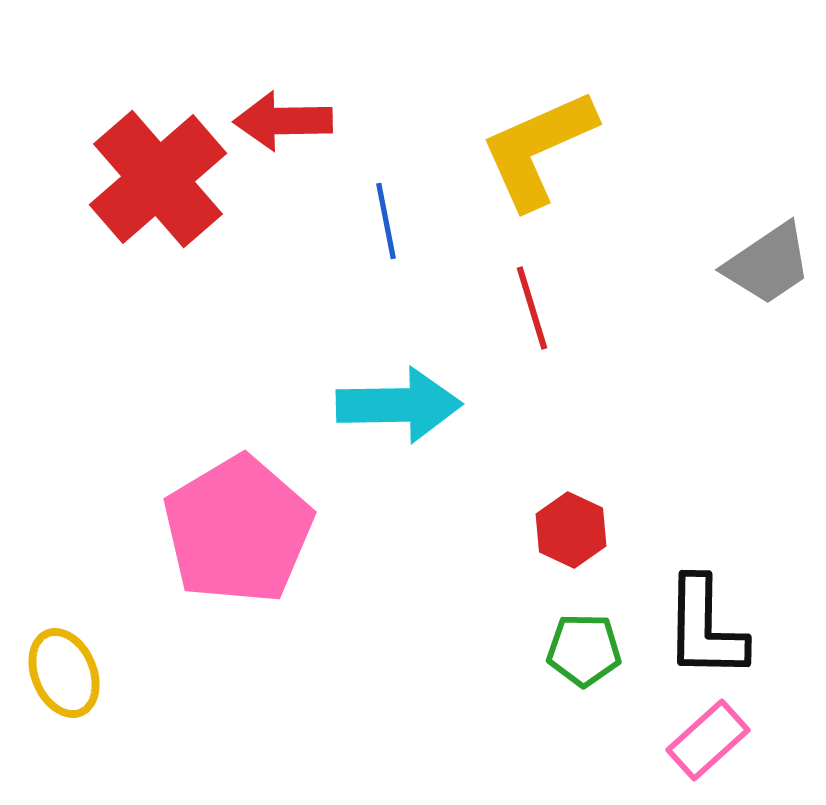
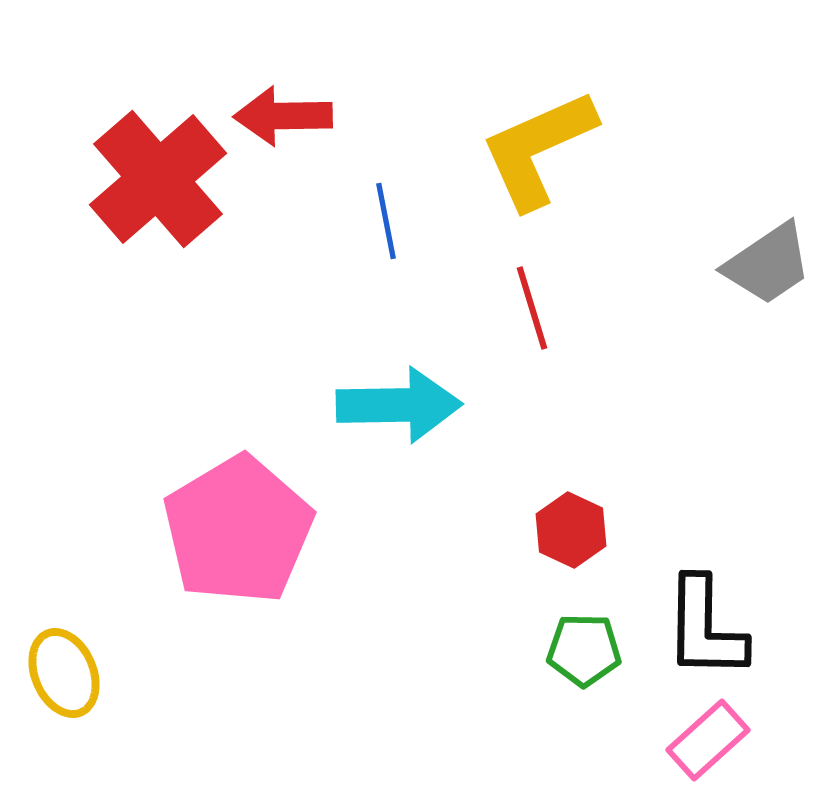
red arrow: moved 5 px up
